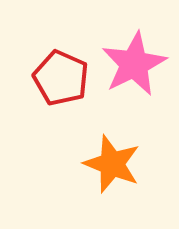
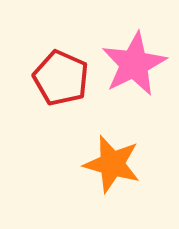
orange star: rotated 6 degrees counterclockwise
